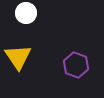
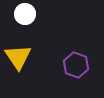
white circle: moved 1 px left, 1 px down
